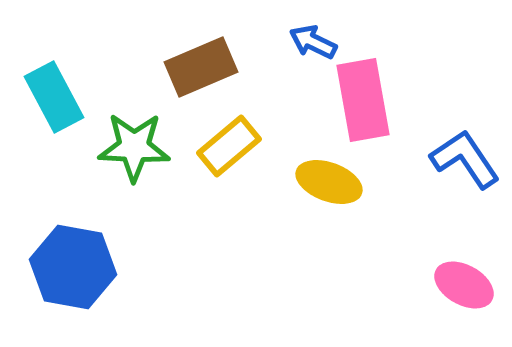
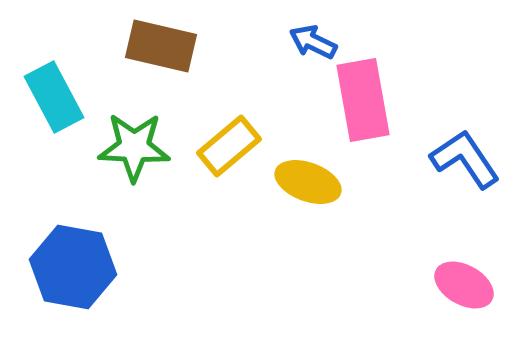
brown rectangle: moved 40 px left, 21 px up; rotated 36 degrees clockwise
yellow ellipse: moved 21 px left
